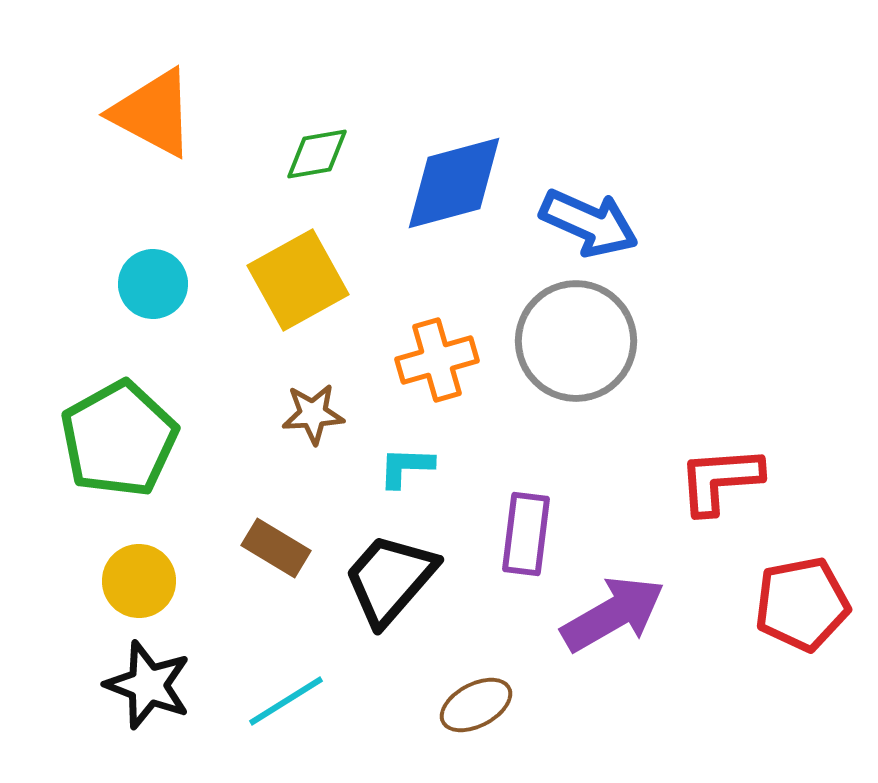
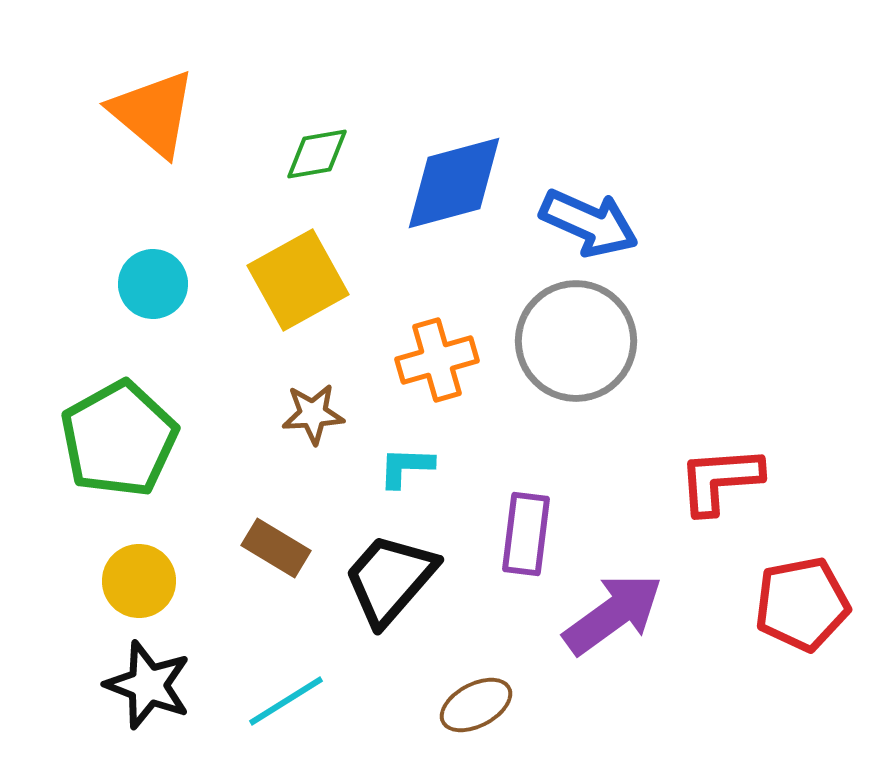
orange triangle: rotated 12 degrees clockwise
purple arrow: rotated 6 degrees counterclockwise
